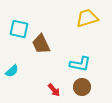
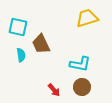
cyan square: moved 1 px left, 2 px up
cyan semicircle: moved 9 px right, 16 px up; rotated 56 degrees counterclockwise
